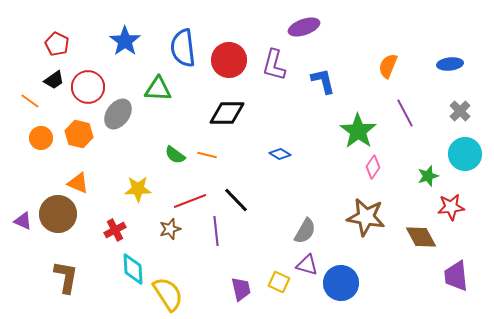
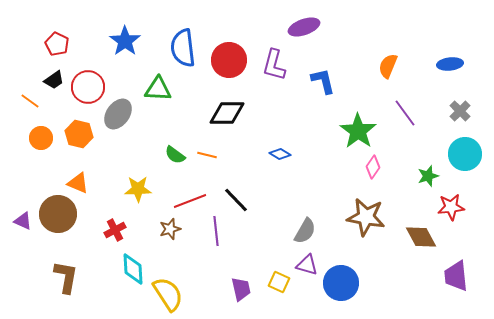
purple line at (405, 113): rotated 8 degrees counterclockwise
